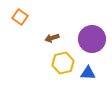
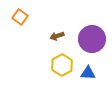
brown arrow: moved 5 px right, 2 px up
yellow hexagon: moved 1 px left, 2 px down; rotated 15 degrees counterclockwise
